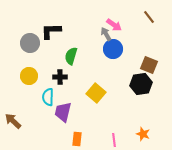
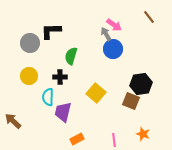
brown square: moved 18 px left, 36 px down
orange rectangle: rotated 56 degrees clockwise
